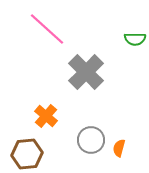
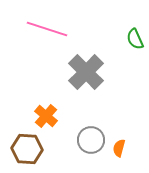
pink line: rotated 24 degrees counterclockwise
green semicircle: rotated 65 degrees clockwise
brown hexagon: moved 5 px up; rotated 8 degrees clockwise
